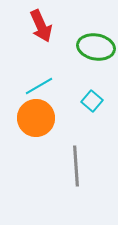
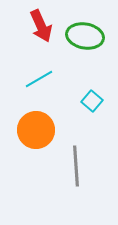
green ellipse: moved 11 px left, 11 px up
cyan line: moved 7 px up
orange circle: moved 12 px down
